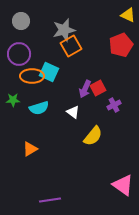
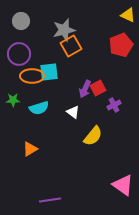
cyan square: rotated 30 degrees counterclockwise
